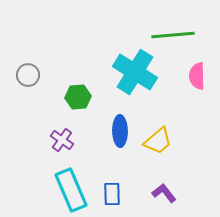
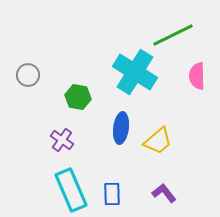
green line: rotated 21 degrees counterclockwise
green hexagon: rotated 15 degrees clockwise
blue ellipse: moved 1 px right, 3 px up; rotated 8 degrees clockwise
